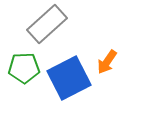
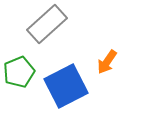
green pentagon: moved 5 px left, 4 px down; rotated 20 degrees counterclockwise
blue square: moved 3 px left, 8 px down
